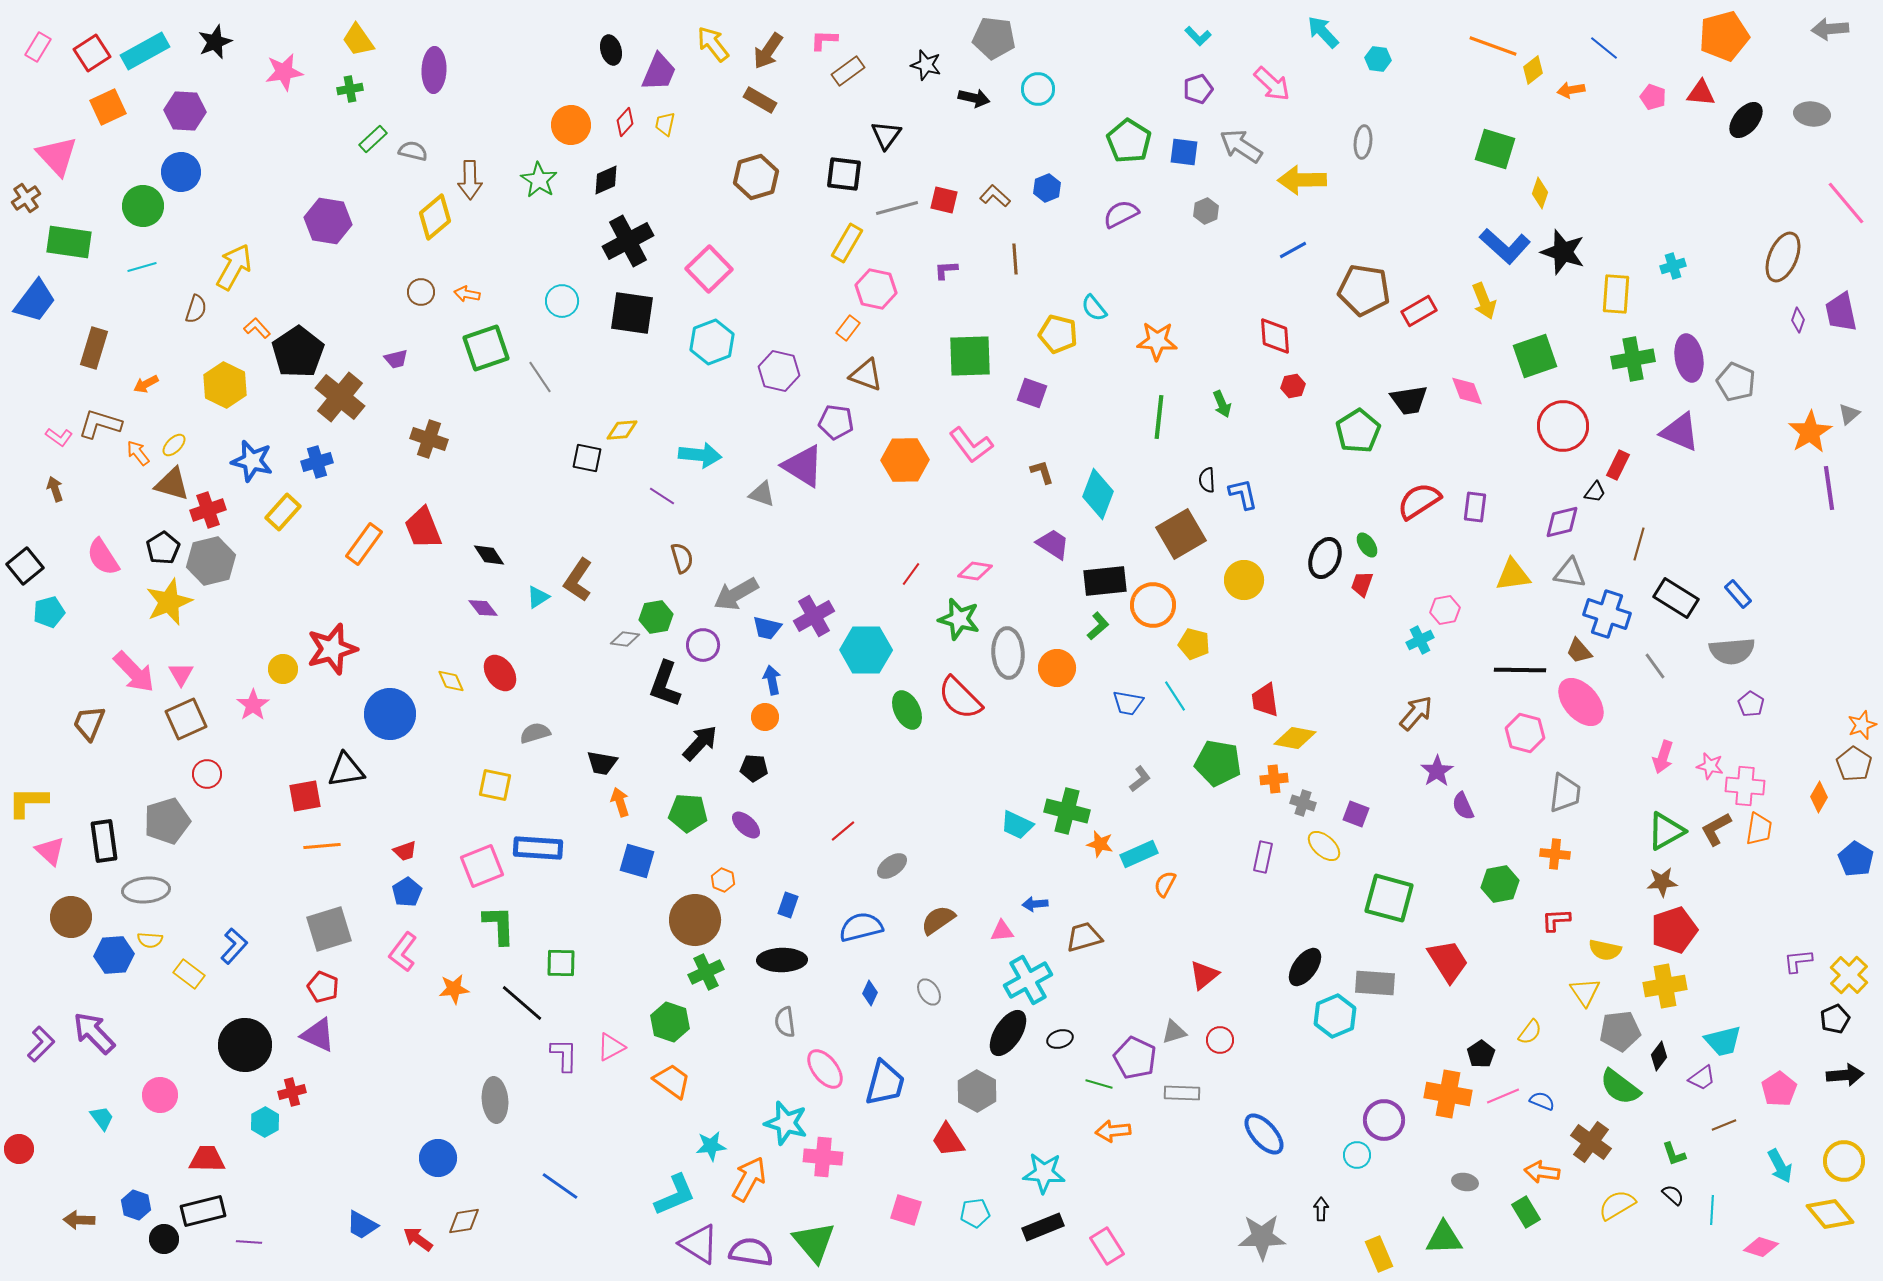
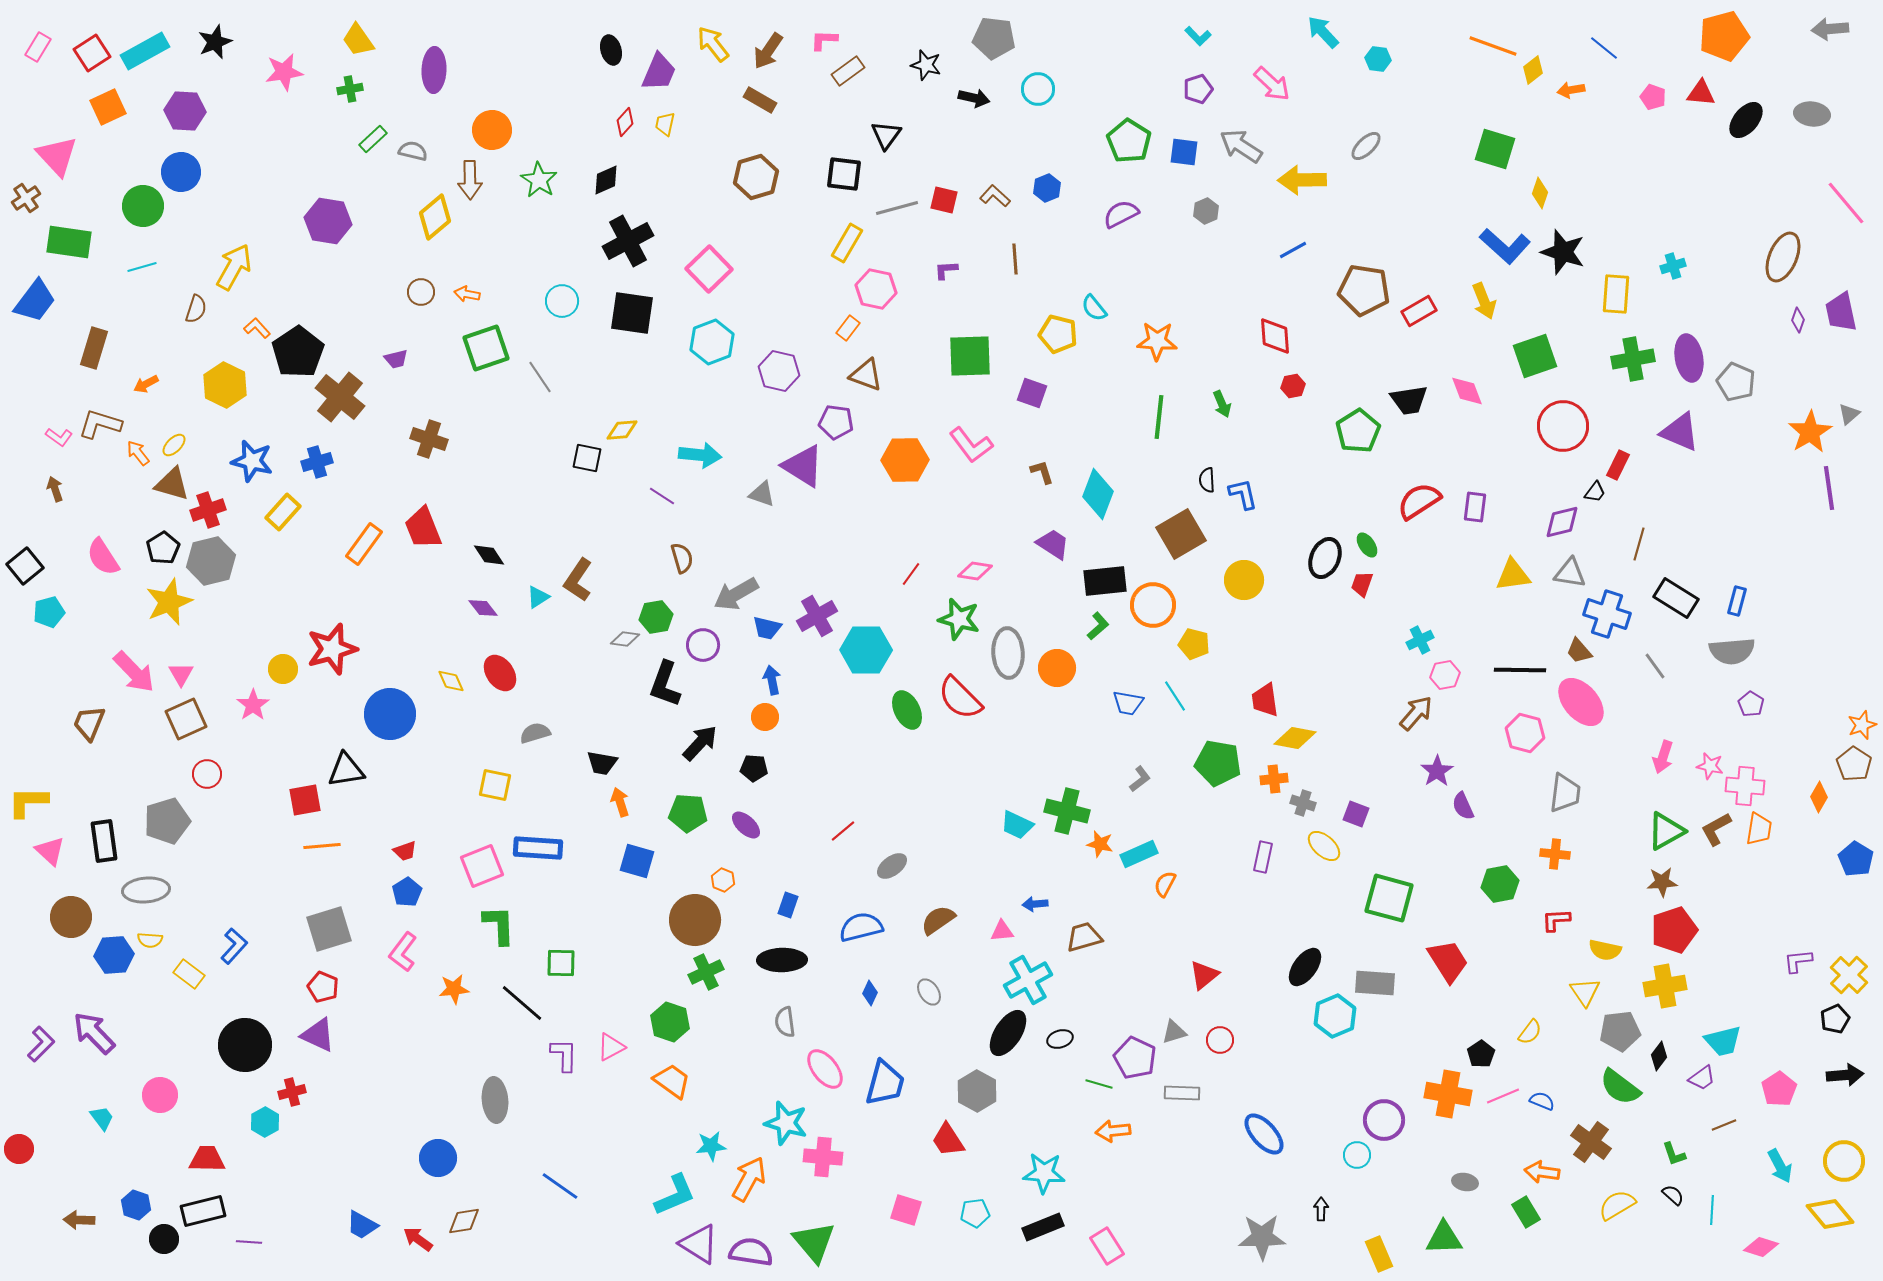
orange circle at (571, 125): moved 79 px left, 5 px down
gray ellipse at (1363, 142): moved 3 px right, 4 px down; rotated 40 degrees clockwise
blue rectangle at (1738, 594): moved 1 px left, 7 px down; rotated 56 degrees clockwise
pink hexagon at (1445, 610): moved 65 px down
purple cross at (814, 616): moved 3 px right
red square at (305, 796): moved 4 px down
